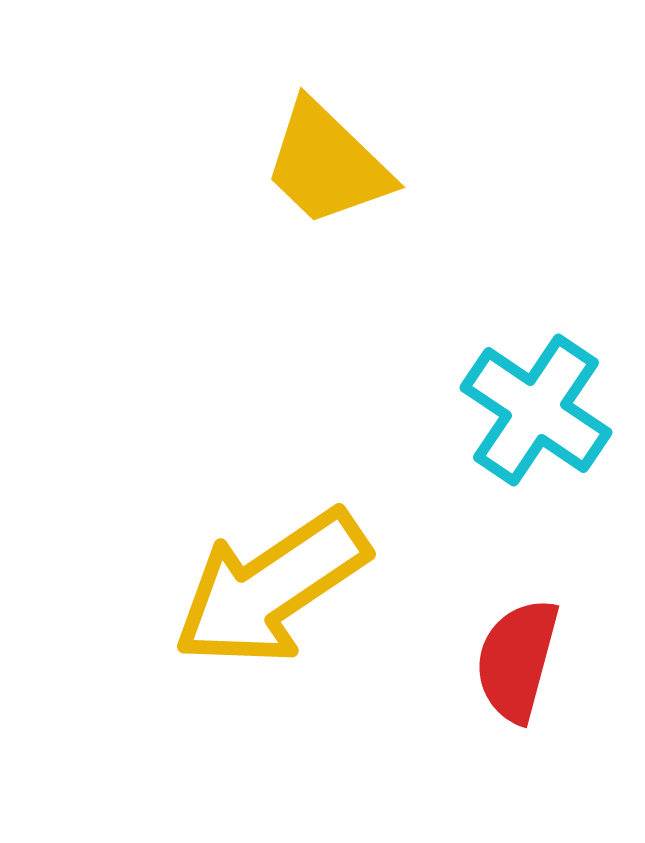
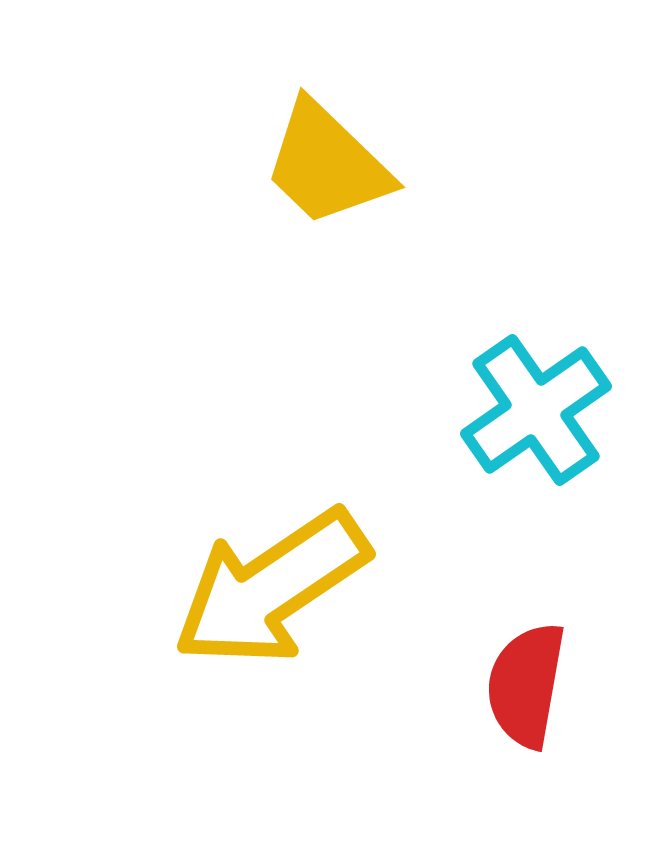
cyan cross: rotated 21 degrees clockwise
red semicircle: moved 9 px right, 25 px down; rotated 5 degrees counterclockwise
